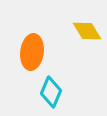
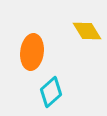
cyan diamond: rotated 24 degrees clockwise
